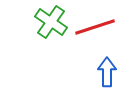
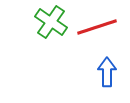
red line: moved 2 px right
